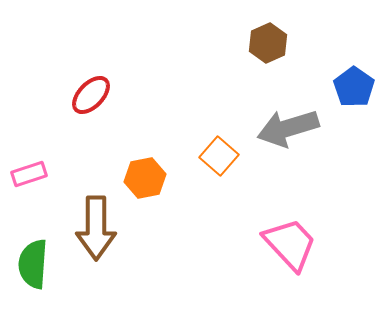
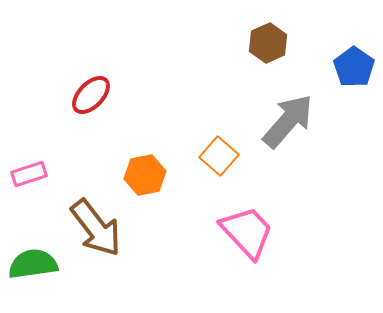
blue pentagon: moved 20 px up
gray arrow: moved 7 px up; rotated 148 degrees clockwise
orange hexagon: moved 3 px up
brown arrow: rotated 38 degrees counterclockwise
pink trapezoid: moved 43 px left, 12 px up
green semicircle: rotated 78 degrees clockwise
